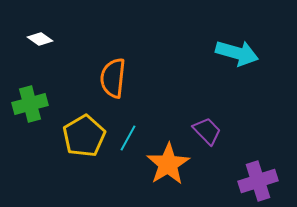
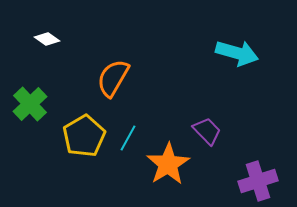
white diamond: moved 7 px right
orange semicircle: rotated 24 degrees clockwise
green cross: rotated 28 degrees counterclockwise
